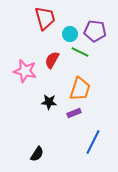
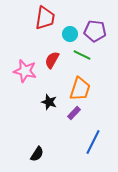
red trapezoid: rotated 25 degrees clockwise
green line: moved 2 px right, 3 px down
black star: rotated 14 degrees clockwise
purple rectangle: rotated 24 degrees counterclockwise
